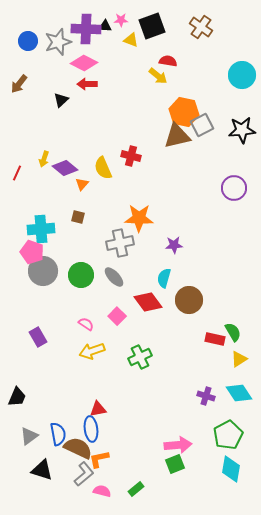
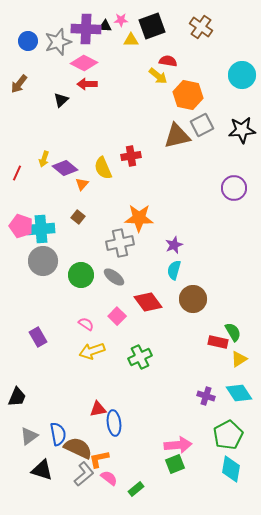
yellow triangle at (131, 40): rotated 21 degrees counterclockwise
orange hexagon at (184, 112): moved 4 px right, 17 px up
red cross at (131, 156): rotated 24 degrees counterclockwise
brown square at (78, 217): rotated 24 degrees clockwise
purple star at (174, 245): rotated 18 degrees counterclockwise
pink pentagon at (32, 252): moved 11 px left, 26 px up
gray circle at (43, 271): moved 10 px up
gray ellipse at (114, 277): rotated 10 degrees counterclockwise
cyan semicircle at (164, 278): moved 10 px right, 8 px up
brown circle at (189, 300): moved 4 px right, 1 px up
red rectangle at (215, 339): moved 3 px right, 3 px down
blue ellipse at (91, 429): moved 23 px right, 6 px up
pink semicircle at (102, 491): moved 7 px right, 13 px up; rotated 24 degrees clockwise
